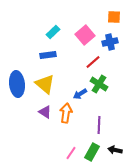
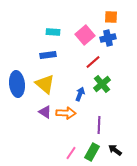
orange square: moved 3 px left
cyan rectangle: rotated 48 degrees clockwise
blue cross: moved 2 px left, 4 px up
green cross: moved 3 px right; rotated 18 degrees clockwise
blue arrow: rotated 144 degrees clockwise
orange arrow: rotated 84 degrees clockwise
black arrow: rotated 24 degrees clockwise
